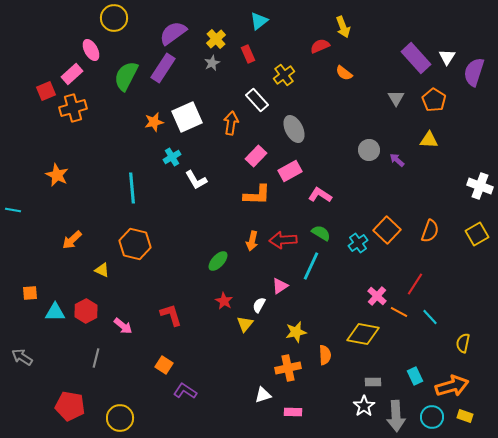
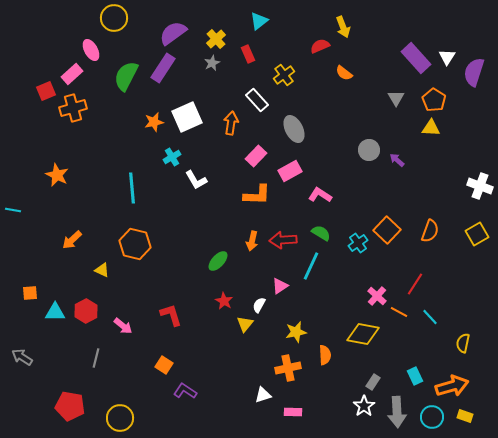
yellow triangle at (429, 140): moved 2 px right, 12 px up
gray rectangle at (373, 382): rotated 56 degrees counterclockwise
gray arrow at (396, 416): moved 1 px right, 4 px up
